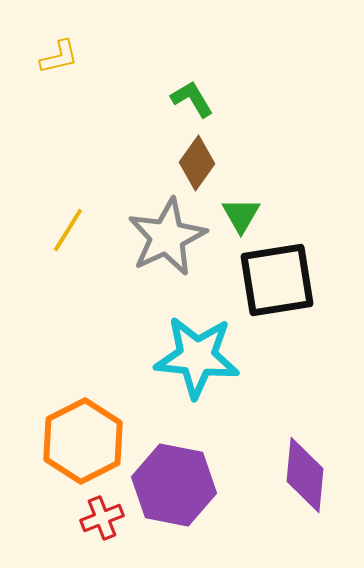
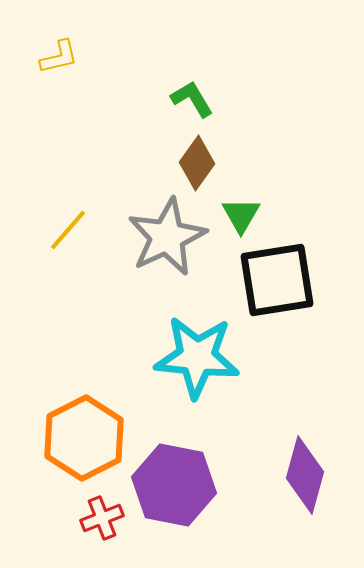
yellow line: rotated 9 degrees clockwise
orange hexagon: moved 1 px right, 3 px up
purple diamond: rotated 10 degrees clockwise
